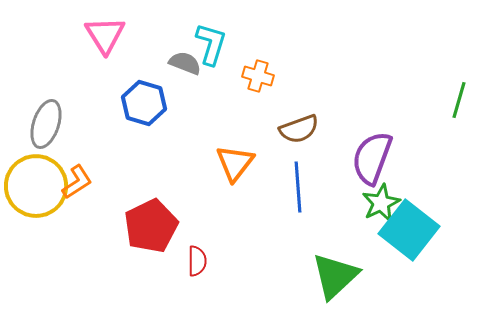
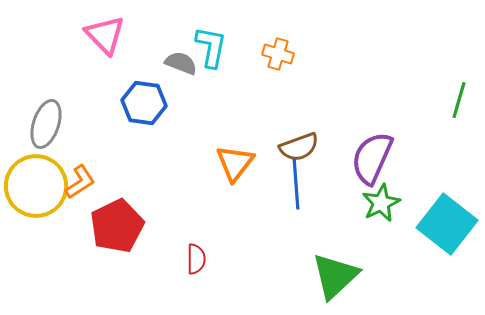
pink triangle: rotated 12 degrees counterclockwise
cyan L-shape: moved 3 px down; rotated 6 degrees counterclockwise
gray semicircle: moved 4 px left
orange cross: moved 20 px right, 22 px up
blue hexagon: rotated 9 degrees counterclockwise
brown semicircle: moved 18 px down
purple semicircle: rotated 4 degrees clockwise
orange L-shape: moved 3 px right
blue line: moved 2 px left, 3 px up
red pentagon: moved 34 px left
cyan square: moved 38 px right, 6 px up
red semicircle: moved 1 px left, 2 px up
